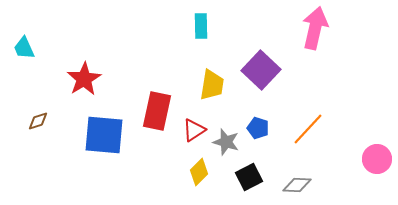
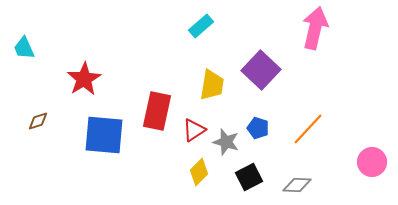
cyan rectangle: rotated 50 degrees clockwise
pink circle: moved 5 px left, 3 px down
